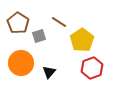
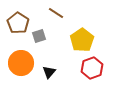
brown line: moved 3 px left, 9 px up
